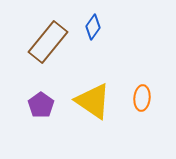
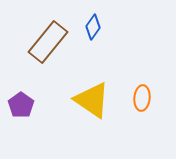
yellow triangle: moved 1 px left, 1 px up
purple pentagon: moved 20 px left
